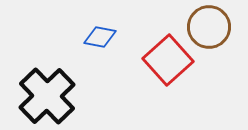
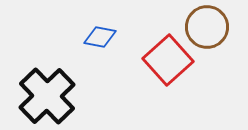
brown circle: moved 2 px left
